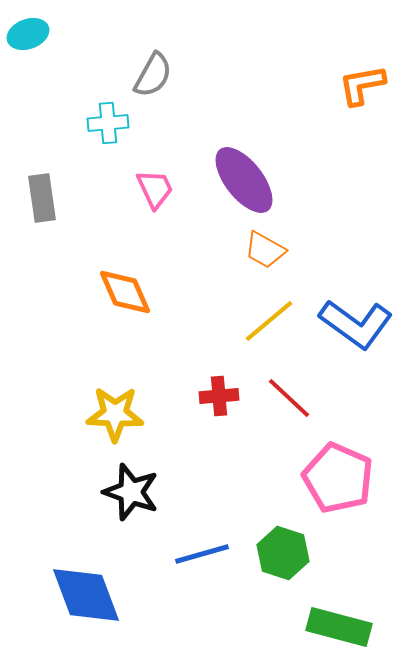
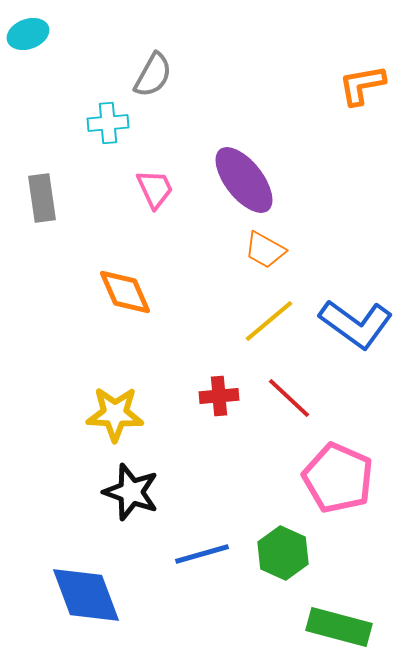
green hexagon: rotated 6 degrees clockwise
